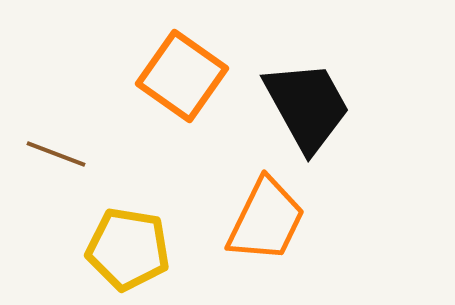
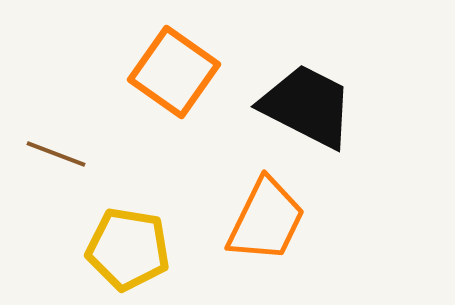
orange square: moved 8 px left, 4 px up
black trapezoid: rotated 34 degrees counterclockwise
